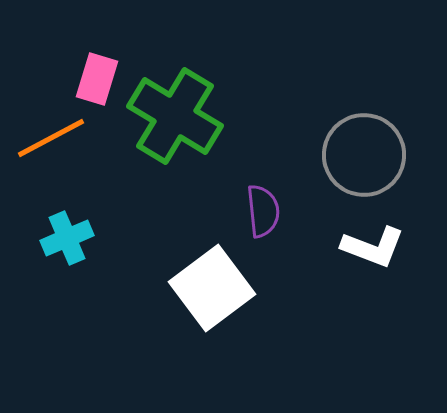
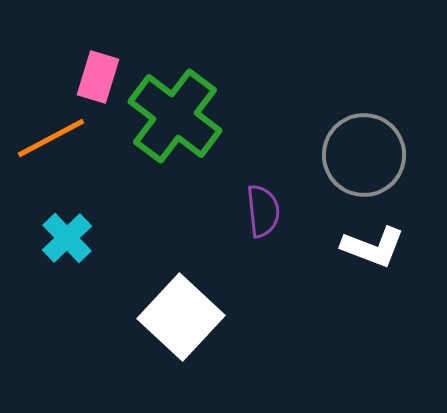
pink rectangle: moved 1 px right, 2 px up
green cross: rotated 6 degrees clockwise
cyan cross: rotated 21 degrees counterclockwise
white square: moved 31 px left, 29 px down; rotated 10 degrees counterclockwise
